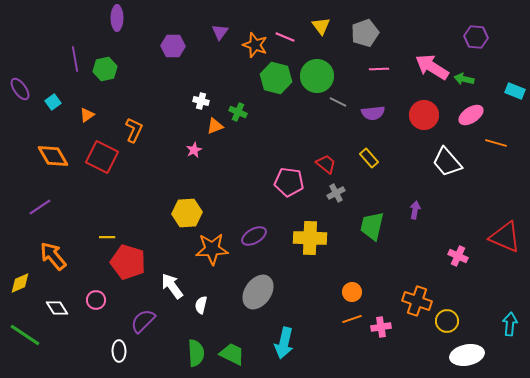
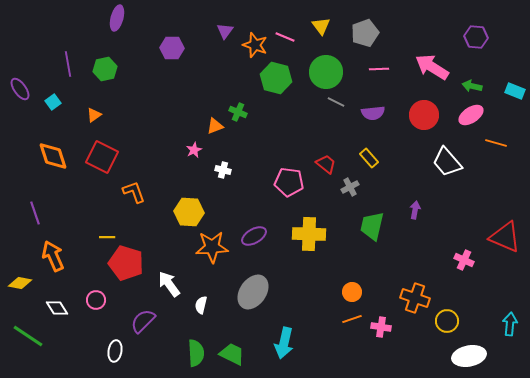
purple ellipse at (117, 18): rotated 15 degrees clockwise
purple triangle at (220, 32): moved 5 px right, 1 px up
purple hexagon at (173, 46): moved 1 px left, 2 px down
purple line at (75, 59): moved 7 px left, 5 px down
green circle at (317, 76): moved 9 px right, 4 px up
green arrow at (464, 79): moved 8 px right, 7 px down
white cross at (201, 101): moved 22 px right, 69 px down
gray line at (338, 102): moved 2 px left
orange triangle at (87, 115): moved 7 px right
orange L-shape at (134, 130): moved 62 px down; rotated 45 degrees counterclockwise
orange diamond at (53, 156): rotated 12 degrees clockwise
gray cross at (336, 193): moved 14 px right, 6 px up
purple line at (40, 207): moved 5 px left, 6 px down; rotated 75 degrees counterclockwise
yellow hexagon at (187, 213): moved 2 px right, 1 px up; rotated 8 degrees clockwise
yellow cross at (310, 238): moved 1 px left, 4 px up
orange star at (212, 249): moved 2 px up
orange arrow at (53, 256): rotated 16 degrees clockwise
pink cross at (458, 256): moved 6 px right, 4 px down
red pentagon at (128, 262): moved 2 px left, 1 px down
yellow diamond at (20, 283): rotated 35 degrees clockwise
white arrow at (172, 286): moved 3 px left, 2 px up
gray ellipse at (258, 292): moved 5 px left
orange cross at (417, 301): moved 2 px left, 3 px up
pink cross at (381, 327): rotated 18 degrees clockwise
green line at (25, 335): moved 3 px right, 1 px down
white ellipse at (119, 351): moved 4 px left; rotated 10 degrees clockwise
white ellipse at (467, 355): moved 2 px right, 1 px down
